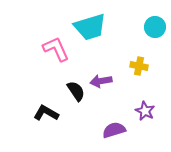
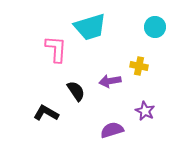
pink L-shape: rotated 28 degrees clockwise
purple arrow: moved 9 px right
purple semicircle: moved 2 px left
